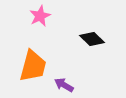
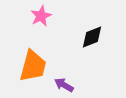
pink star: moved 1 px right
black diamond: moved 2 px up; rotated 65 degrees counterclockwise
